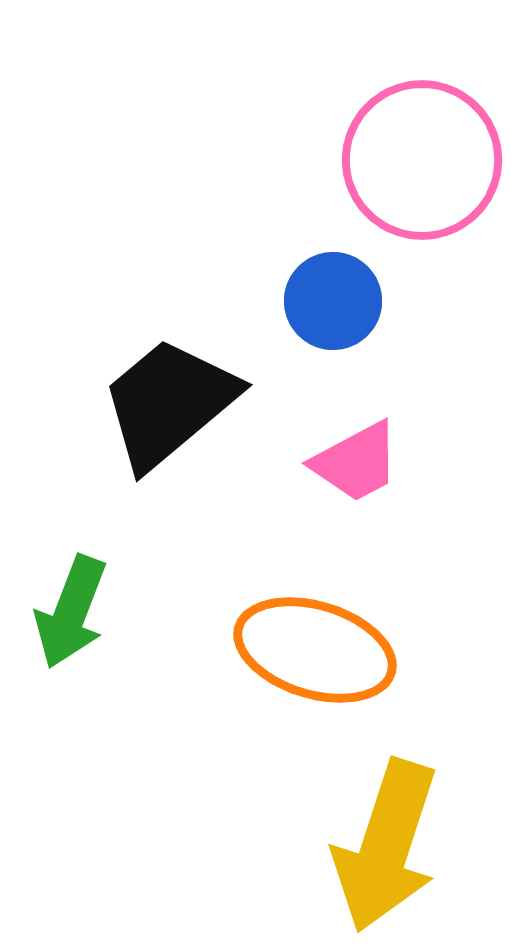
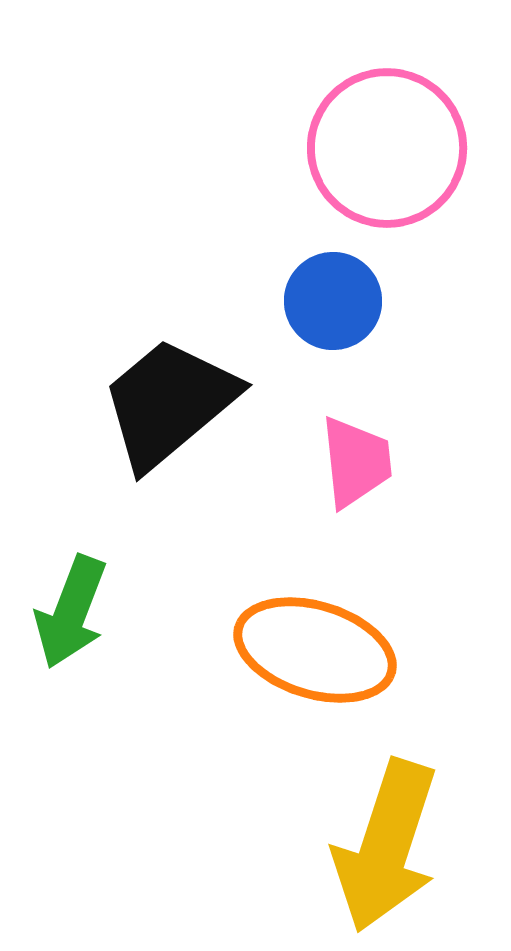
pink circle: moved 35 px left, 12 px up
pink trapezoid: rotated 68 degrees counterclockwise
